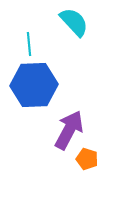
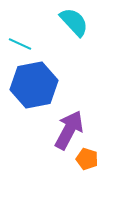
cyan line: moved 9 px left; rotated 60 degrees counterclockwise
blue hexagon: rotated 9 degrees counterclockwise
